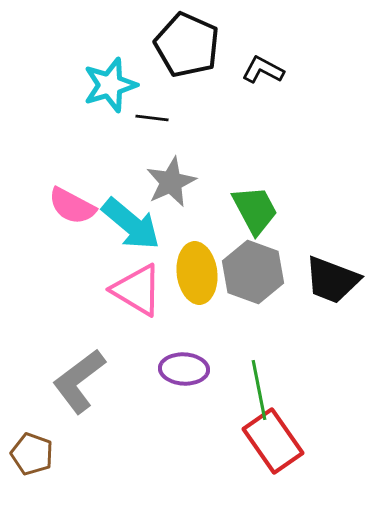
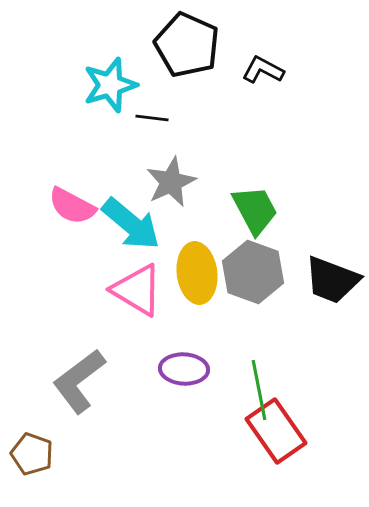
red rectangle: moved 3 px right, 10 px up
